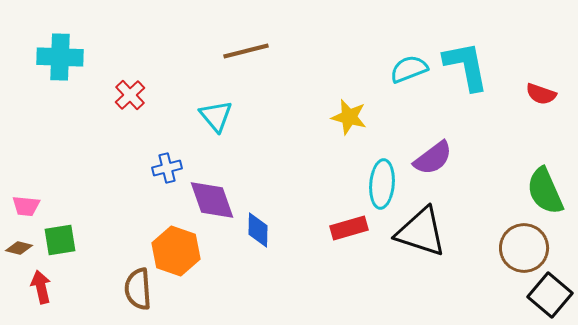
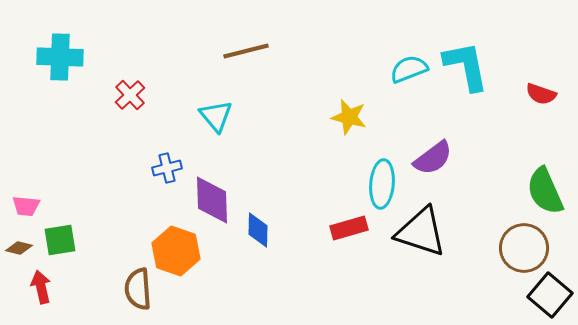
purple diamond: rotated 18 degrees clockwise
